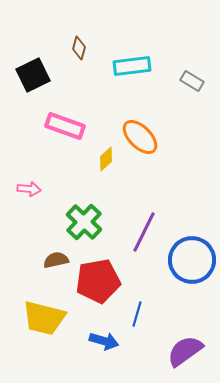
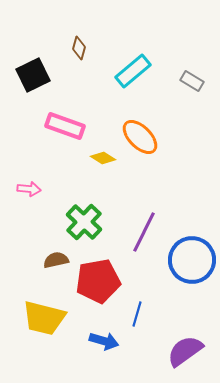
cyan rectangle: moved 1 px right, 5 px down; rotated 33 degrees counterclockwise
yellow diamond: moved 3 px left, 1 px up; rotated 75 degrees clockwise
